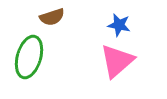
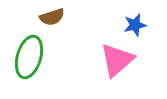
blue star: moved 16 px right; rotated 25 degrees counterclockwise
pink triangle: moved 1 px up
